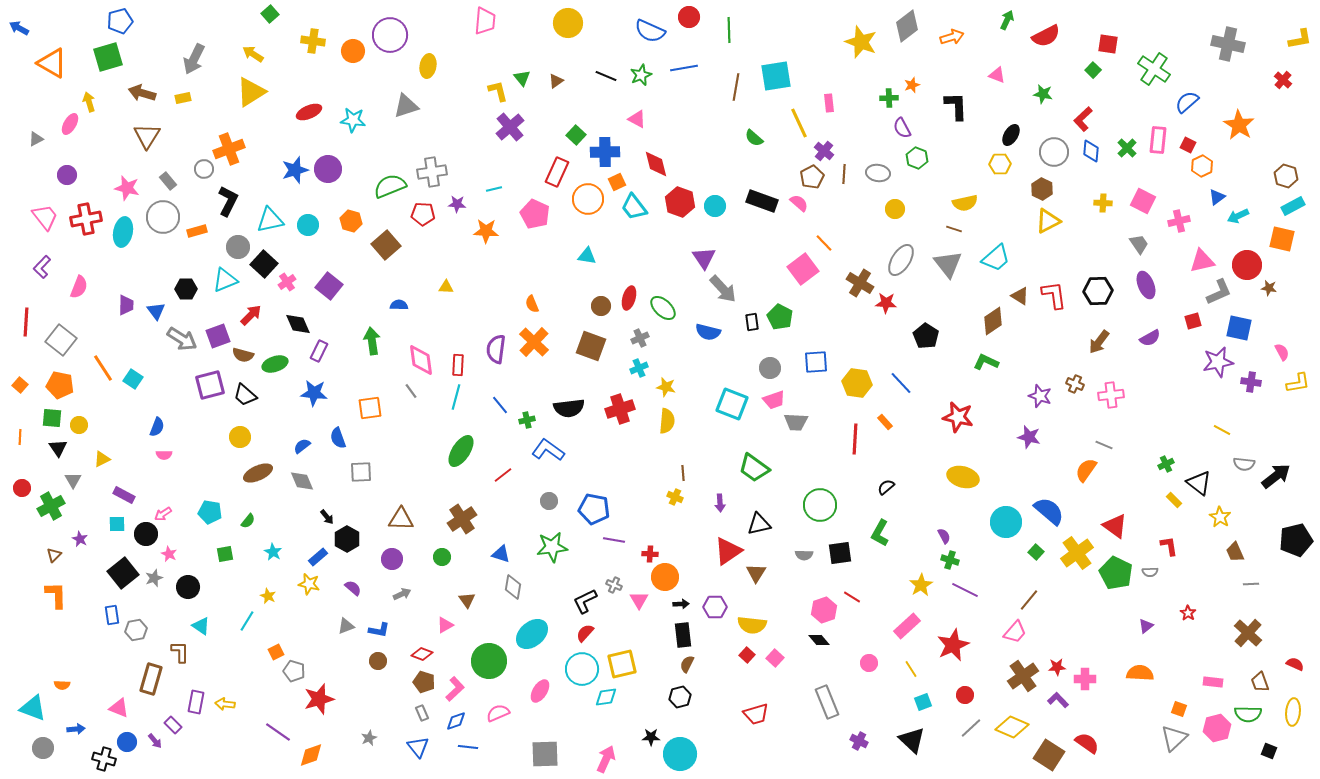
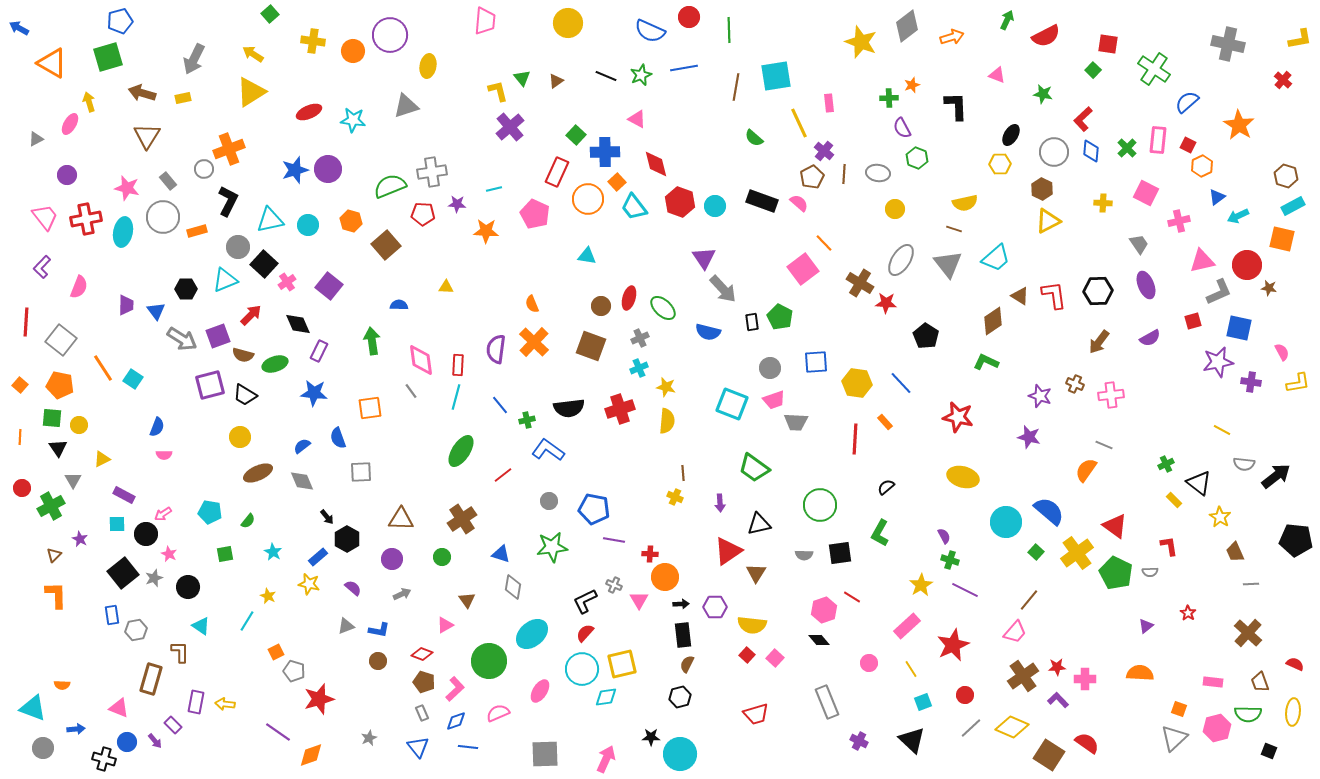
orange square at (617, 182): rotated 18 degrees counterclockwise
pink square at (1143, 201): moved 3 px right, 8 px up
black trapezoid at (245, 395): rotated 10 degrees counterclockwise
black pentagon at (1296, 540): rotated 20 degrees clockwise
